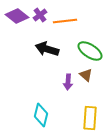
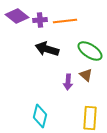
purple cross: moved 5 px down; rotated 32 degrees clockwise
cyan diamond: moved 1 px left, 1 px down
